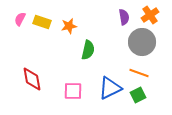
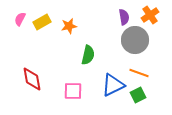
yellow rectangle: rotated 48 degrees counterclockwise
gray circle: moved 7 px left, 2 px up
green semicircle: moved 5 px down
blue triangle: moved 3 px right, 3 px up
